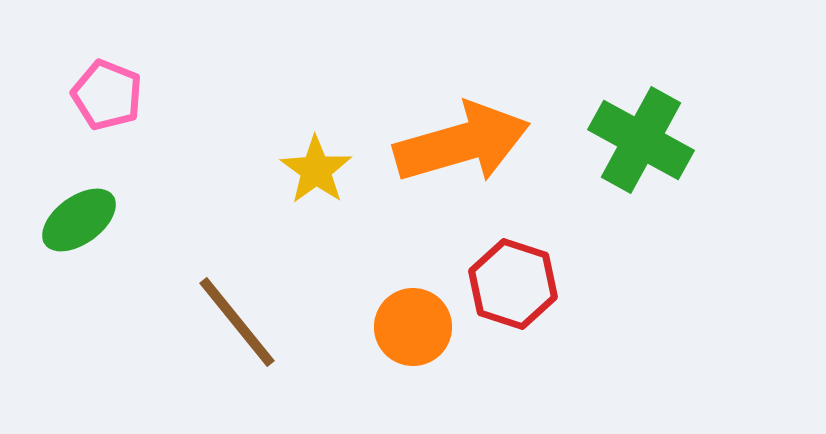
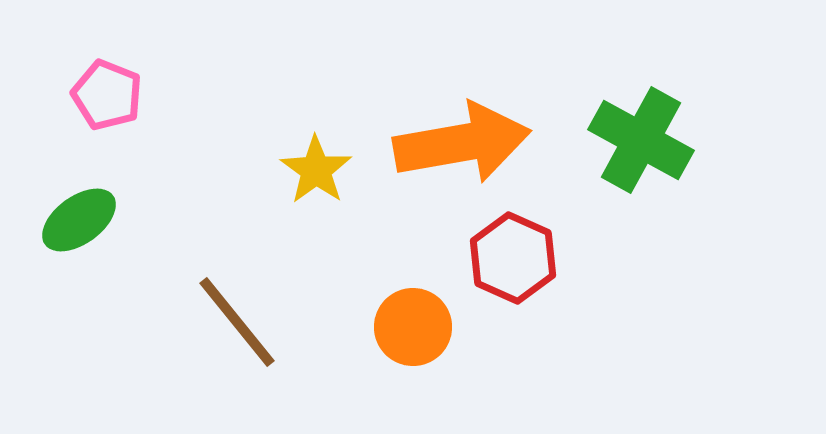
orange arrow: rotated 6 degrees clockwise
red hexagon: moved 26 px up; rotated 6 degrees clockwise
